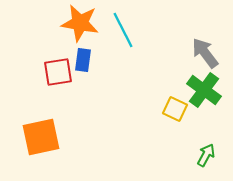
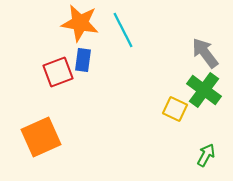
red square: rotated 12 degrees counterclockwise
orange square: rotated 12 degrees counterclockwise
